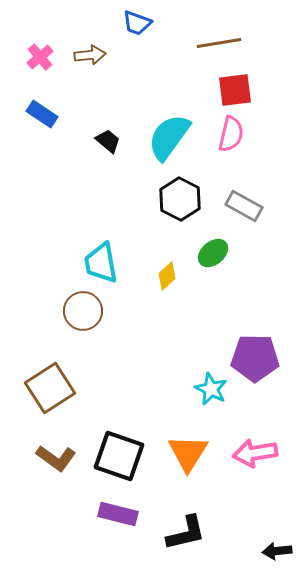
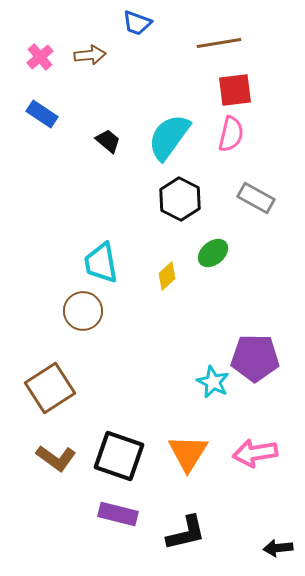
gray rectangle: moved 12 px right, 8 px up
cyan star: moved 2 px right, 7 px up
black arrow: moved 1 px right, 3 px up
